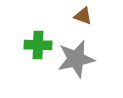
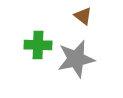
brown triangle: rotated 18 degrees clockwise
